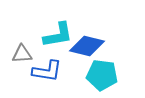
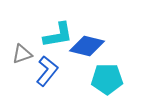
gray triangle: rotated 15 degrees counterclockwise
blue L-shape: rotated 60 degrees counterclockwise
cyan pentagon: moved 5 px right, 4 px down; rotated 8 degrees counterclockwise
